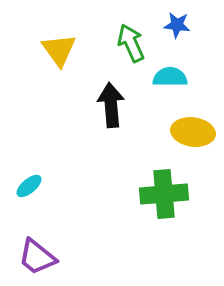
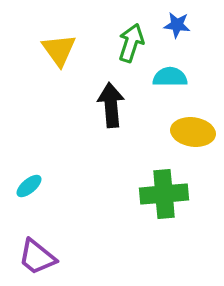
green arrow: rotated 42 degrees clockwise
